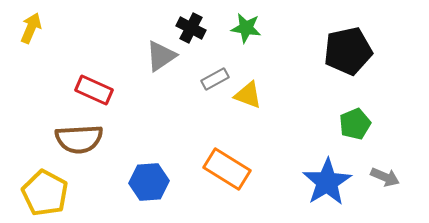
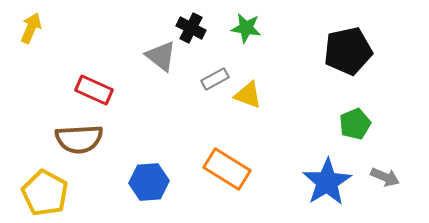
gray triangle: rotated 48 degrees counterclockwise
